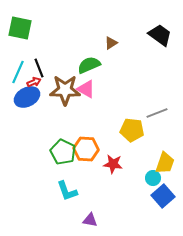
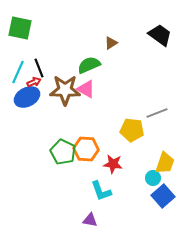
cyan L-shape: moved 34 px right
